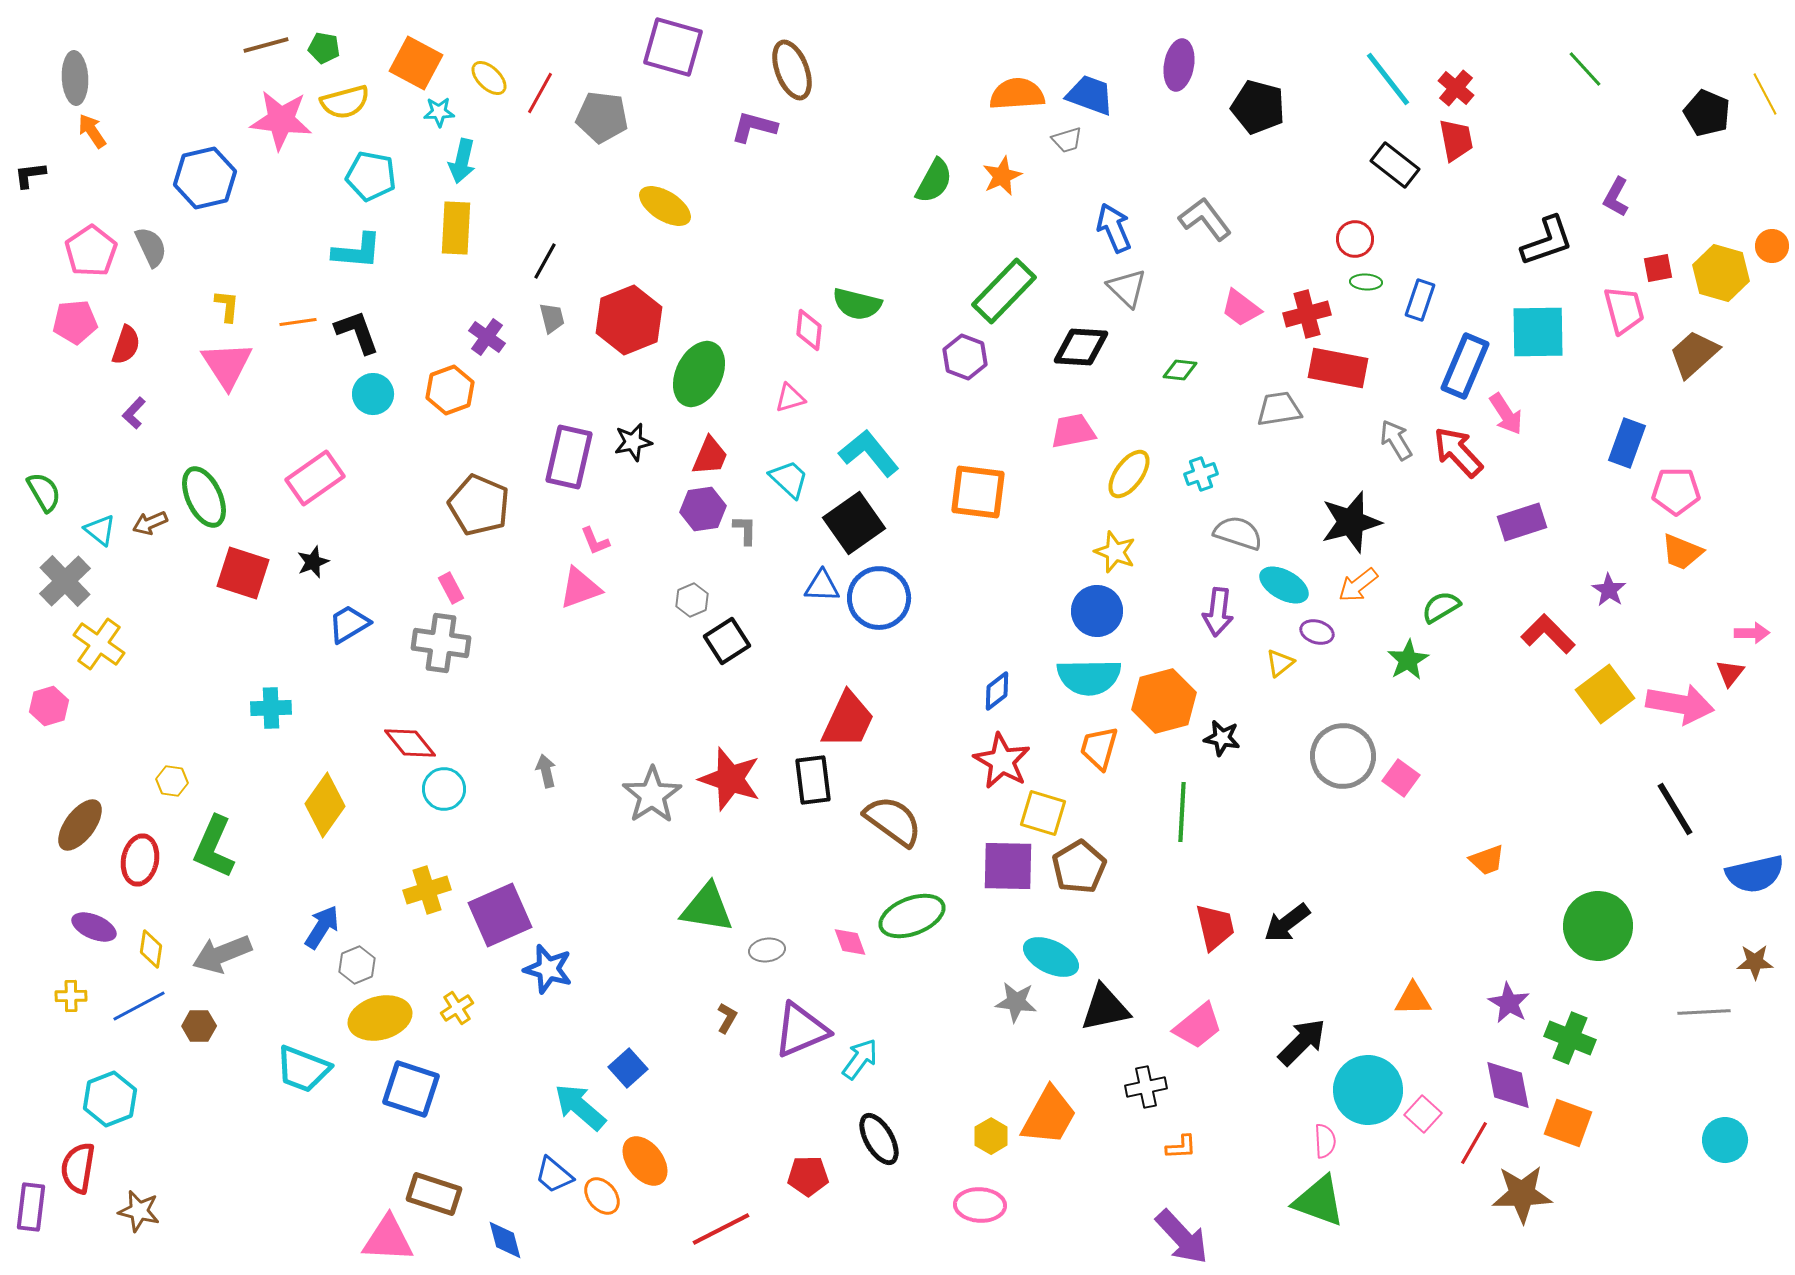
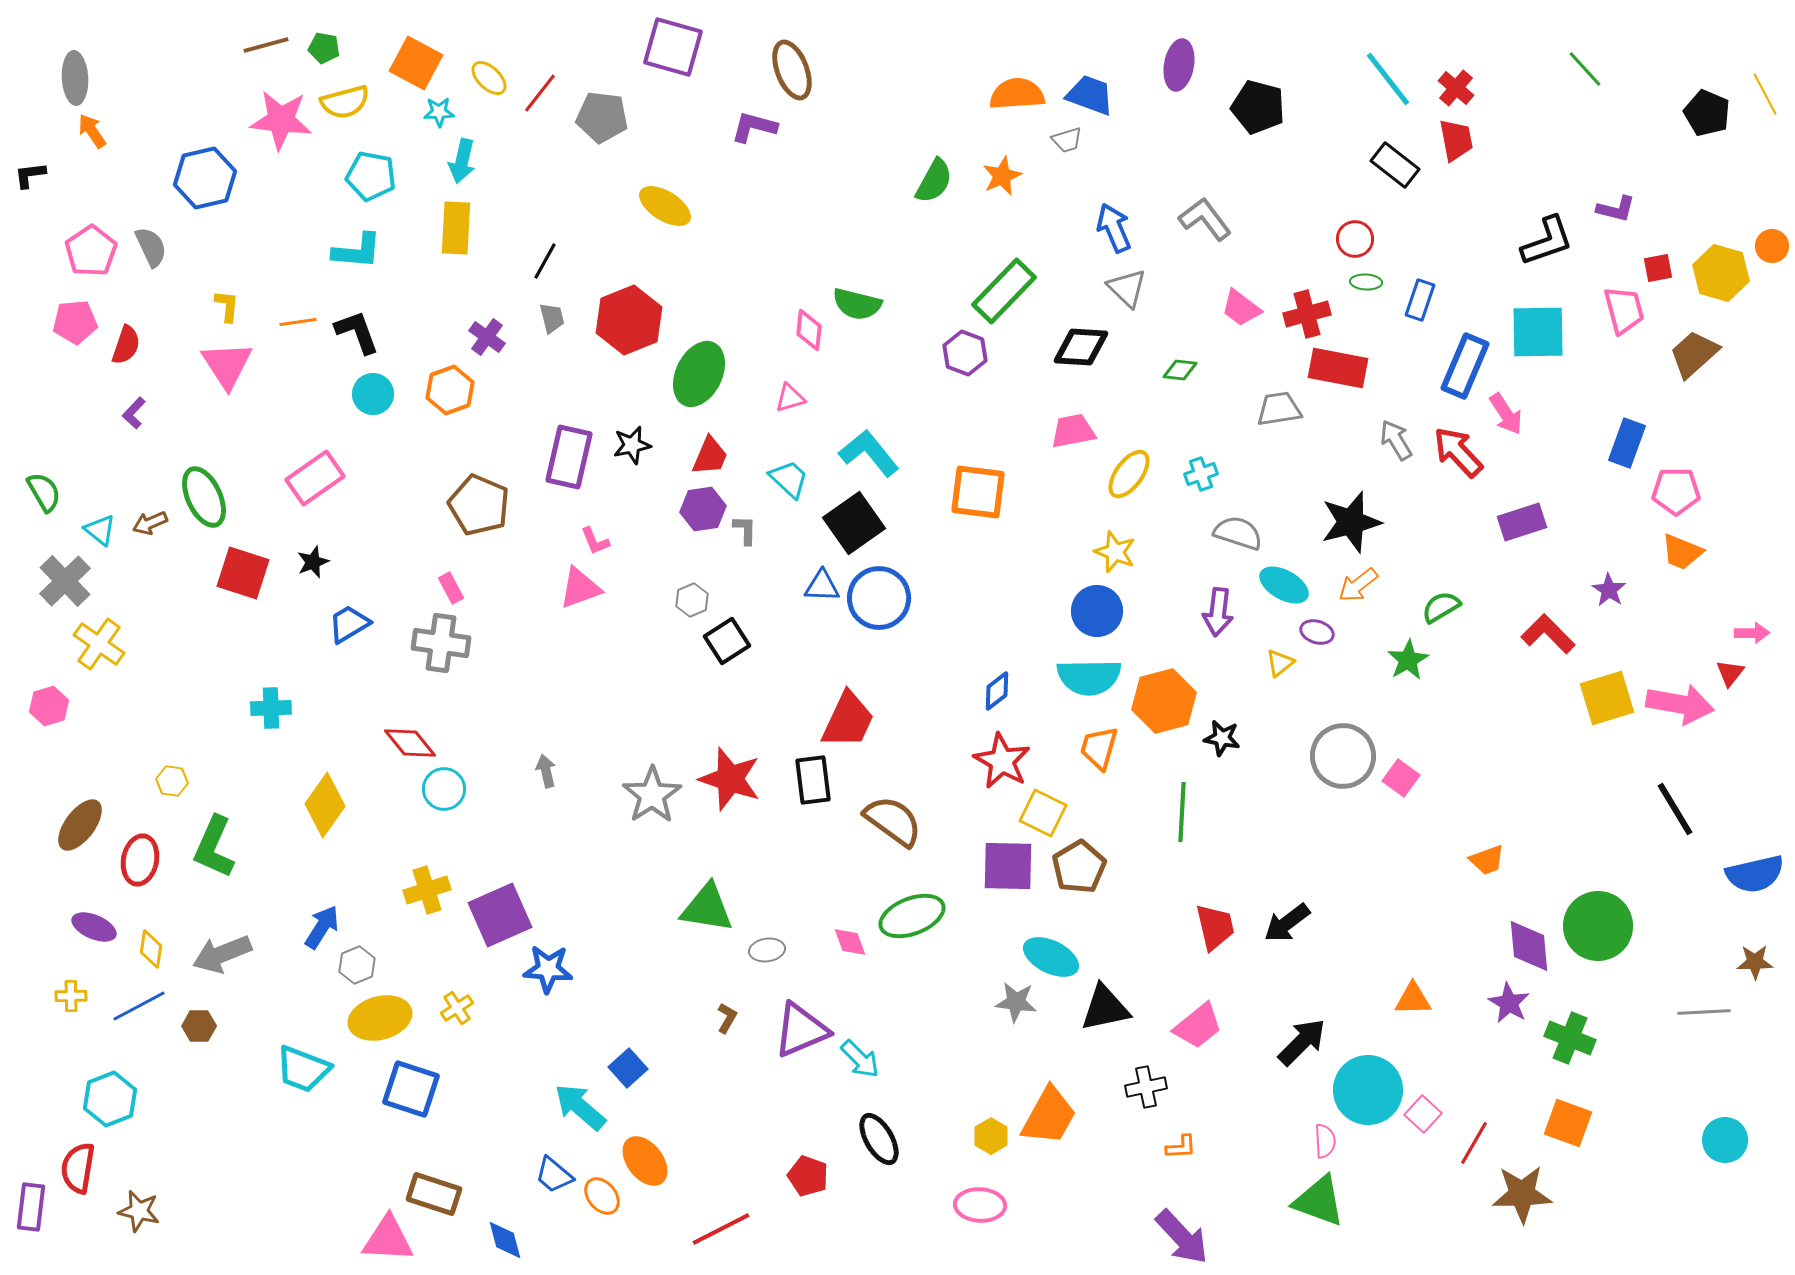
red line at (540, 93): rotated 9 degrees clockwise
purple L-shape at (1616, 197): moved 12 px down; rotated 105 degrees counterclockwise
purple hexagon at (965, 357): moved 4 px up
black star at (633, 442): moved 1 px left, 3 px down
yellow square at (1605, 694): moved 2 px right, 4 px down; rotated 20 degrees clockwise
yellow square at (1043, 813): rotated 9 degrees clockwise
blue star at (548, 969): rotated 12 degrees counterclockwise
cyan arrow at (860, 1059): rotated 99 degrees clockwise
purple diamond at (1508, 1085): moved 21 px right, 139 px up; rotated 6 degrees clockwise
red pentagon at (808, 1176): rotated 21 degrees clockwise
